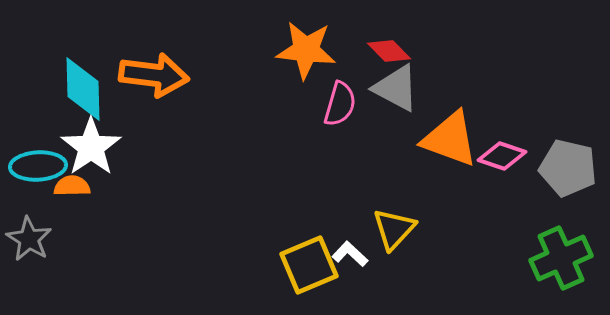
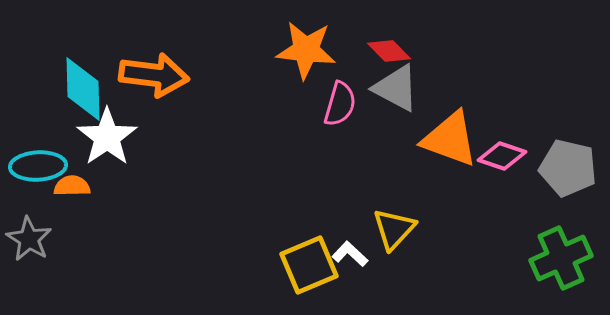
white star: moved 16 px right, 10 px up
